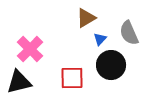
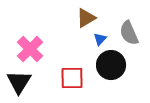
black triangle: rotated 44 degrees counterclockwise
